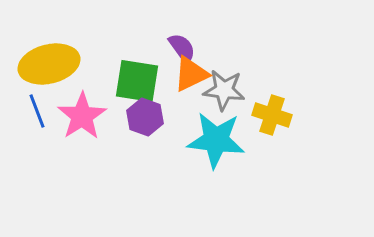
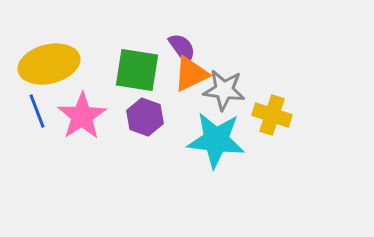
green square: moved 11 px up
